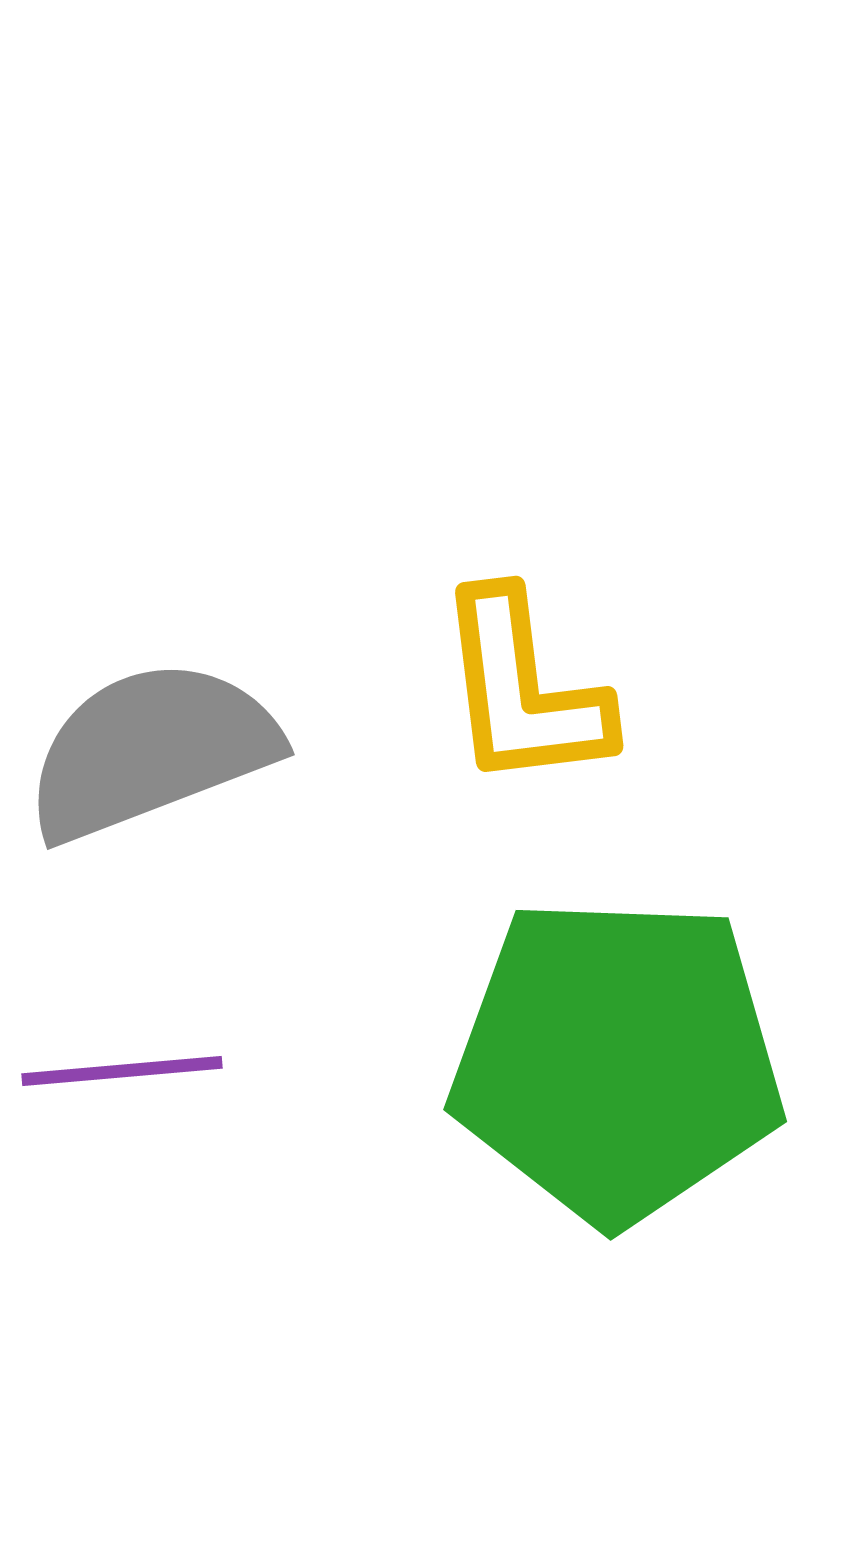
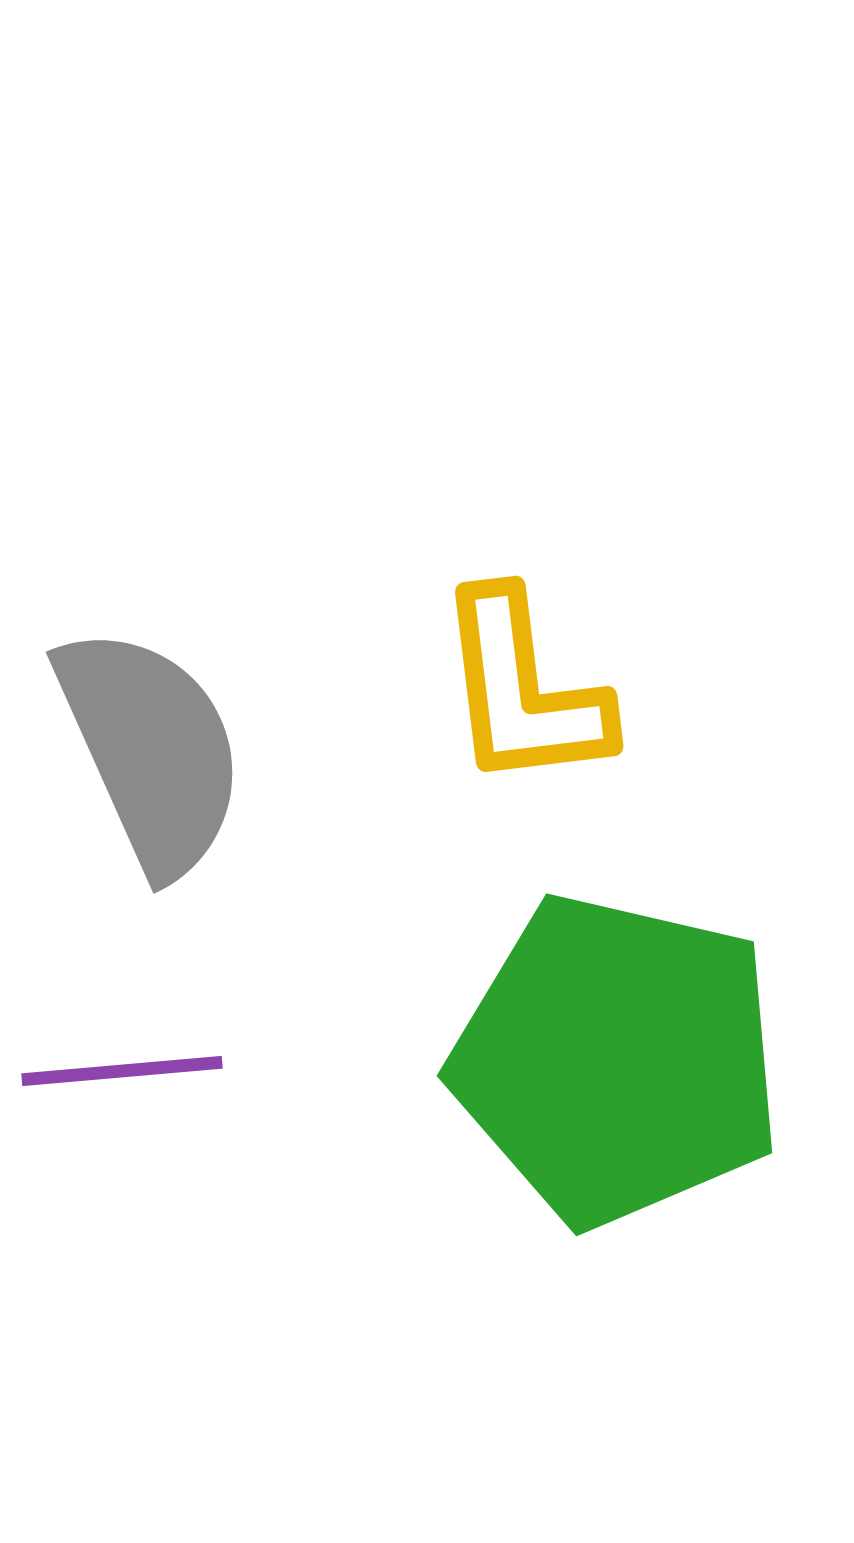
gray semicircle: rotated 87 degrees clockwise
green pentagon: rotated 11 degrees clockwise
